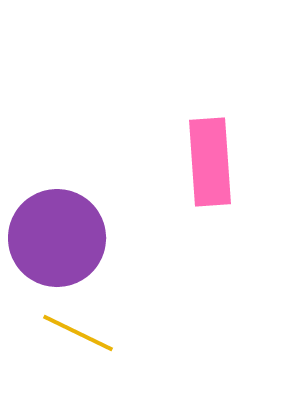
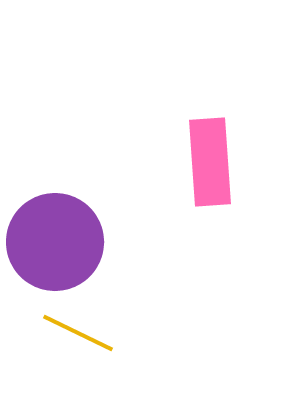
purple circle: moved 2 px left, 4 px down
